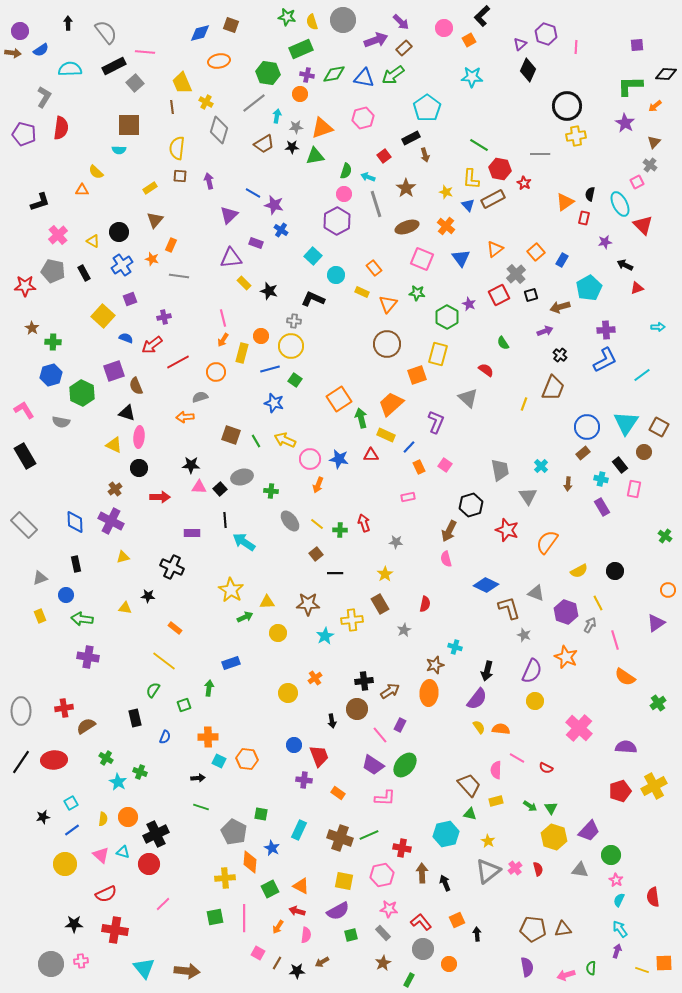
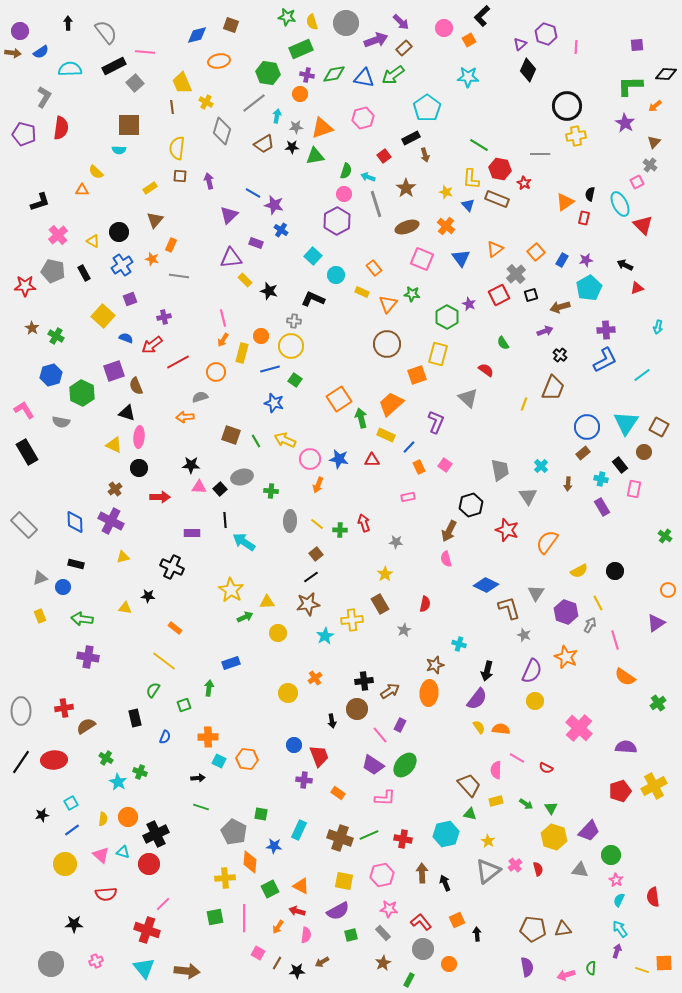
gray circle at (343, 20): moved 3 px right, 3 px down
blue diamond at (200, 33): moved 3 px left, 2 px down
blue semicircle at (41, 50): moved 2 px down
cyan star at (472, 77): moved 4 px left
gray diamond at (219, 130): moved 3 px right, 1 px down
brown rectangle at (493, 199): moved 4 px right; rotated 50 degrees clockwise
purple star at (605, 242): moved 19 px left, 18 px down
yellow rectangle at (244, 283): moved 1 px right, 3 px up
green star at (417, 293): moved 5 px left, 1 px down
cyan arrow at (658, 327): rotated 104 degrees clockwise
green cross at (53, 342): moved 3 px right, 6 px up; rotated 28 degrees clockwise
red triangle at (371, 455): moved 1 px right, 5 px down
black rectangle at (25, 456): moved 2 px right, 4 px up
gray ellipse at (290, 521): rotated 40 degrees clockwise
black rectangle at (76, 564): rotated 63 degrees counterclockwise
black line at (335, 573): moved 24 px left, 4 px down; rotated 35 degrees counterclockwise
gray triangle at (536, 593): rotated 42 degrees clockwise
blue circle at (66, 595): moved 3 px left, 8 px up
brown star at (308, 604): rotated 10 degrees counterclockwise
cyan cross at (455, 647): moved 4 px right, 3 px up
green arrow at (530, 806): moved 4 px left, 2 px up
black star at (43, 817): moved 1 px left, 2 px up
blue star at (272, 848): moved 2 px right, 2 px up; rotated 21 degrees counterclockwise
red cross at (402, 848): moved 1 px right, 9 px up
pink cross at (515, 868): moved 3 px up
red semicircle at (106, 894): rotated 20 degrees clockwise
red cross at (115, 930): moved 32 px right; rotated 10 degrees clockwise
pink cross at (81, 961): moved 15 px right; rotated 16 degrees counterclockwise
